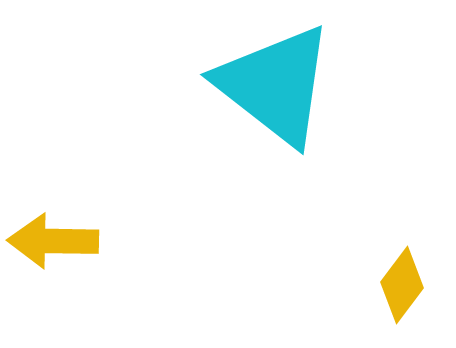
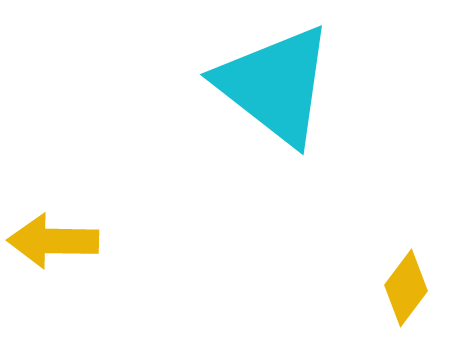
yellow diamond: moved 4 px right, 3 px down
